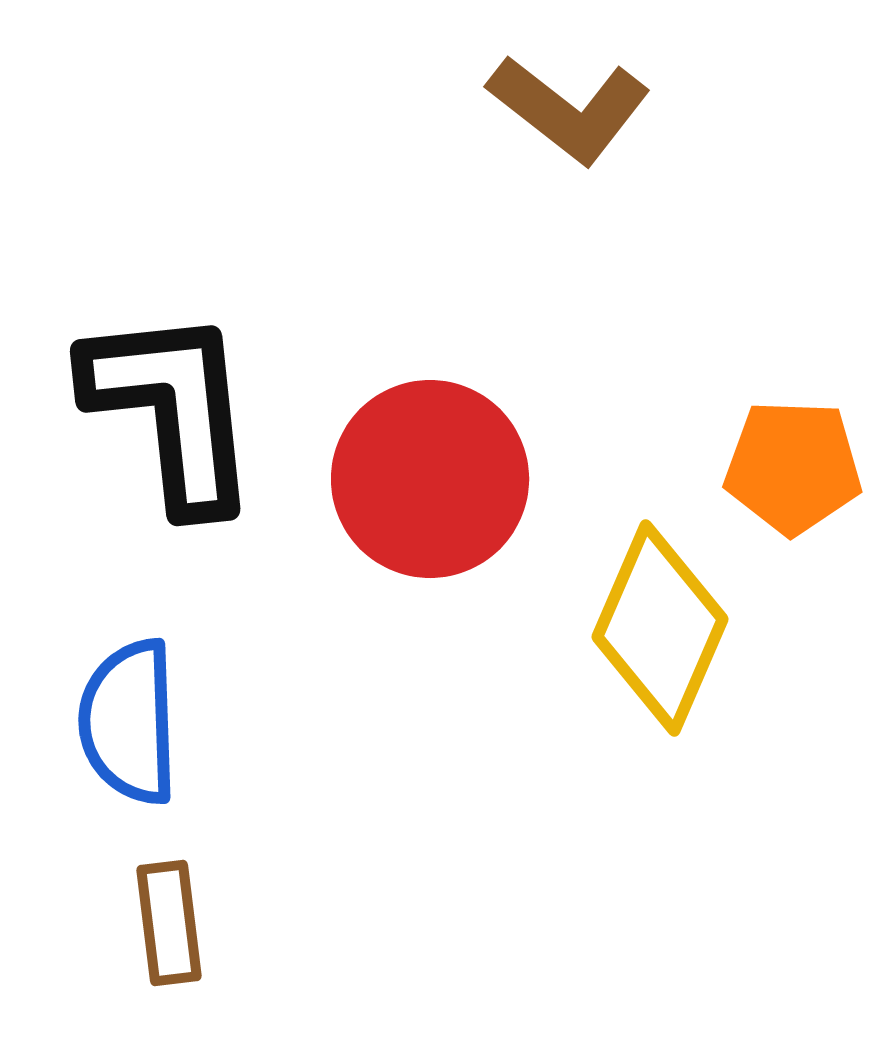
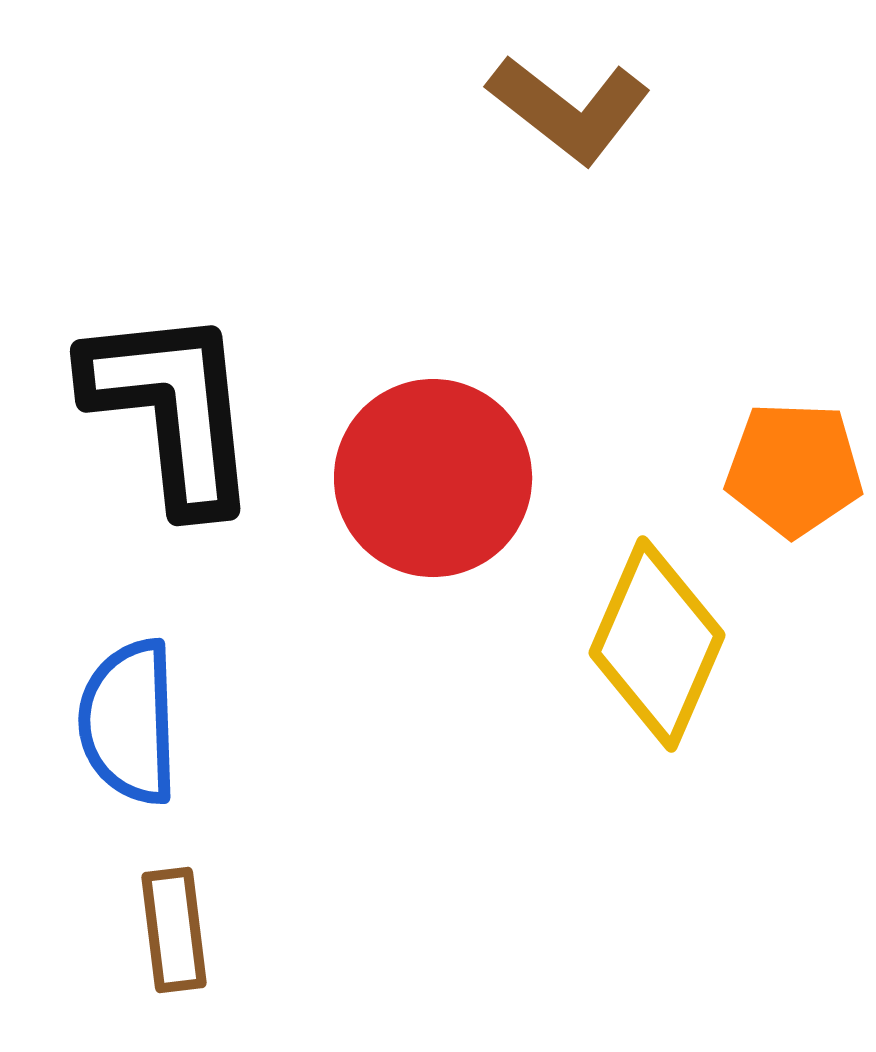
orange pentagon: moved 1 px right, 2 px down
red circle: moved 3 px right, 1 px up
yellow diamond: moved 3 px left, 16 px down
brown rectangle: moved 5 px right, 7 px down
